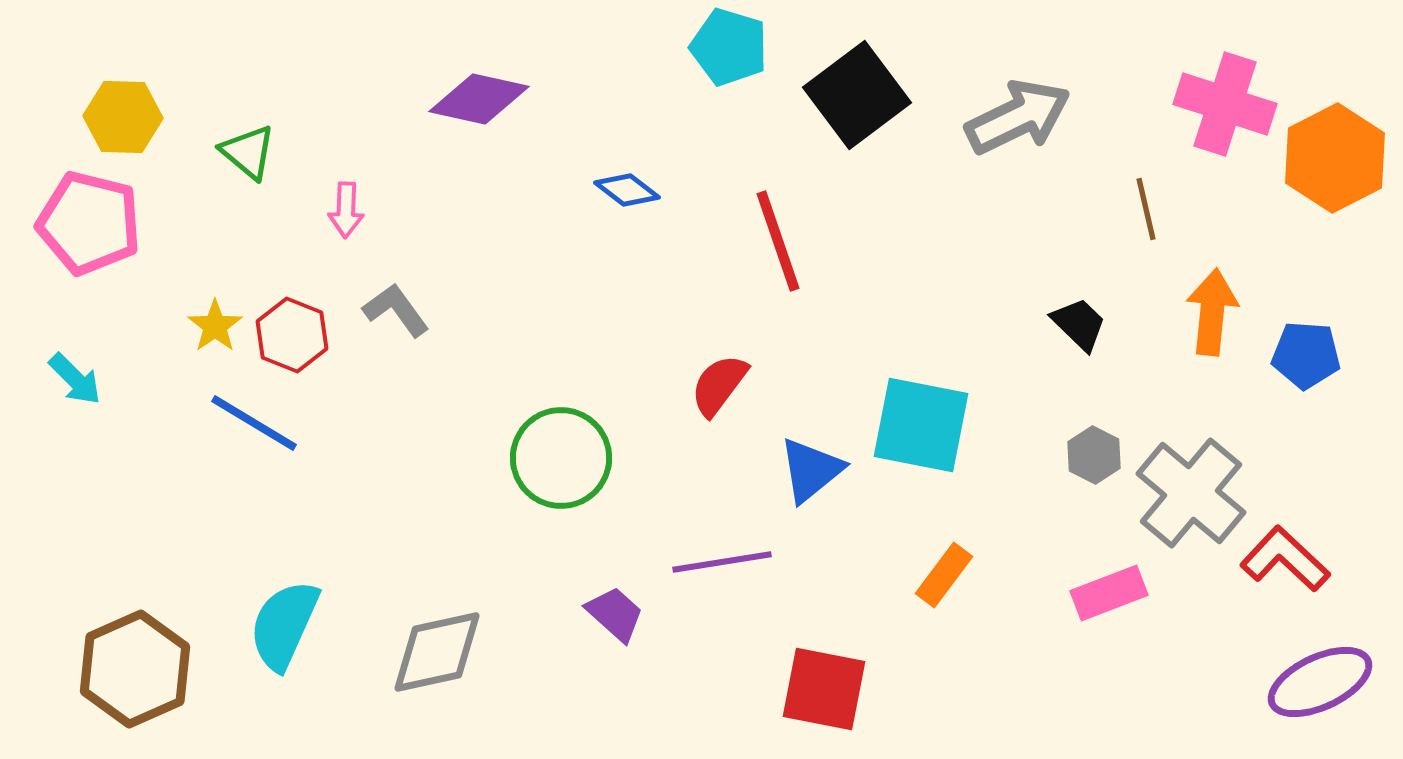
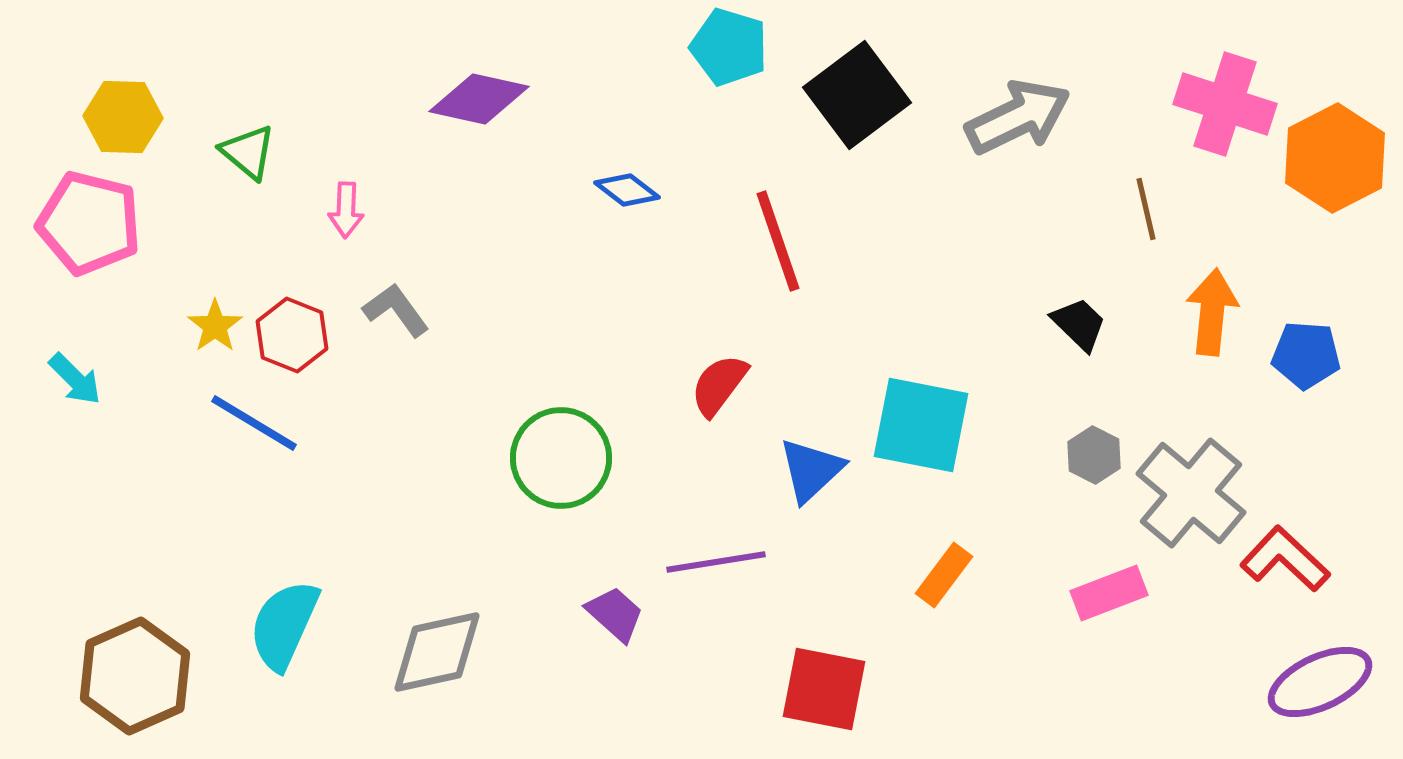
blue triangle: rotated 4 degrees counterclockwise
purple line: moved 6 px left
brown hexagon: moved 7 px down
